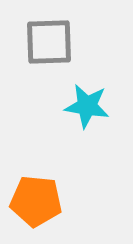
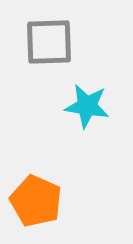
orange pentagon: rotated 18 degrees clockwise
